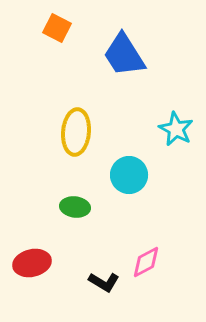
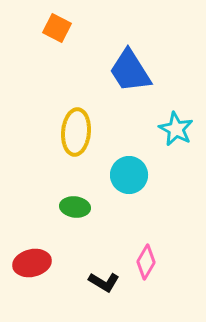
blue trapezoid: moved 6 px right, 16 px down
pink diamond: rotated 32 degrees counterclockwise
